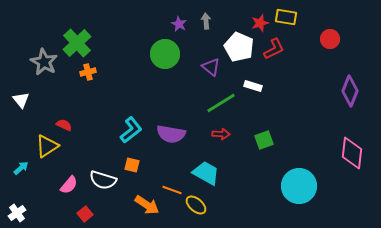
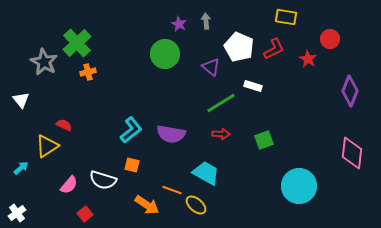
red star: moved 48 px right, 36 px down; rotated 24 degrees counterclockwise
